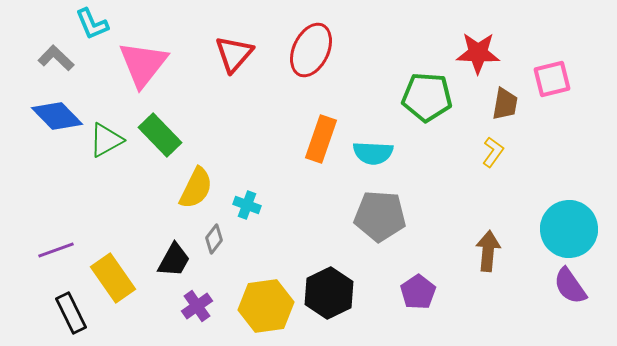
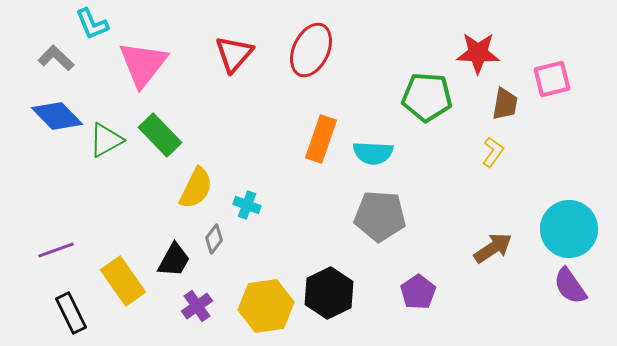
brown arrow: moved 5 px right, 3 px up; rotated 51 degrees clockwise
yellow rectangle: moved 10 px right, 3 px down
